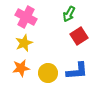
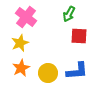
pink cross: rotated 10 degrees clockwise
red square: rotated 36 degrees clockwise
yellow star: moved 4 px left
orange star: rotated 18 degrees counterclockwise
